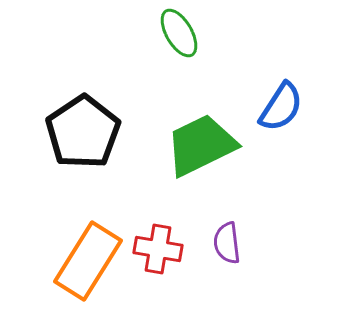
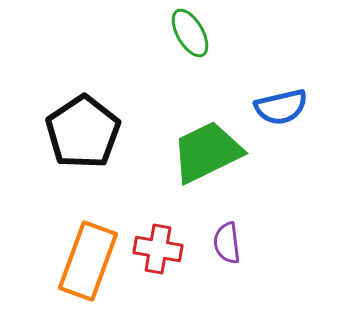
green ellipse: moved 11 px right
blue semicircle: rotated 44 degrees clockwise
green trapezoid: moved 6 px right, 7 px down
orange rectangle: rotated 12 degrees counterclockwise
